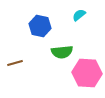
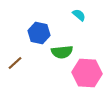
cyan semicircle: rotated 80 degrees clockwise
blue hexagon: moved 1 px left, 7 px down
brown line: rotated 28 degrees counterclockwise
